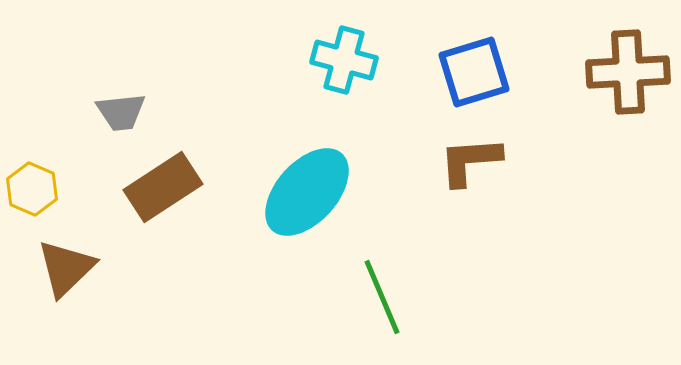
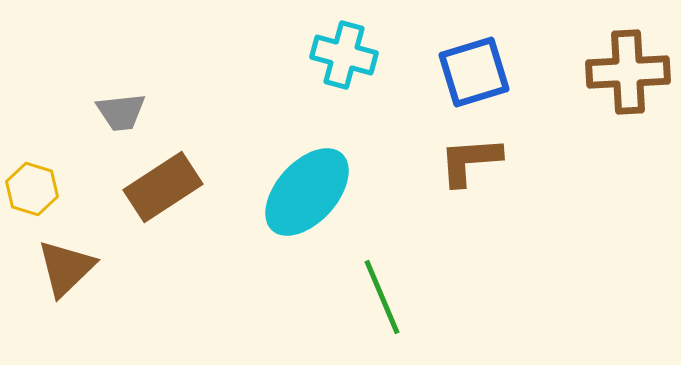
cyan cross: moved 5 px up
yellow hexagon: rotated 6 degrees counterclockwise
